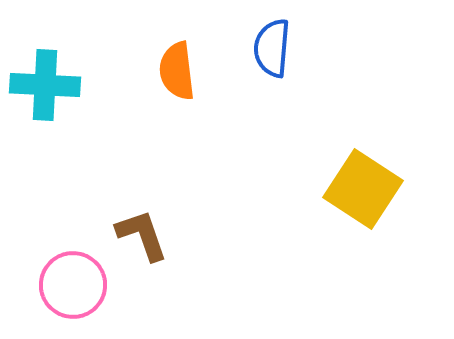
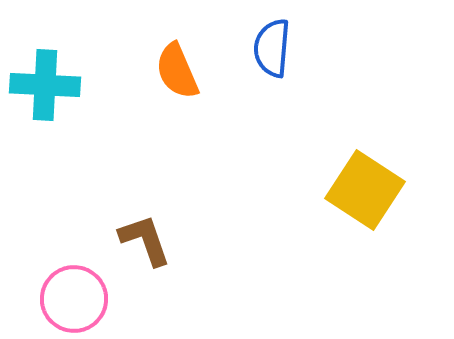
orange semicircle: rotated 16 degrees counterclockwise
yellow square: moved 2 px right, 1 px down
brown L-shape: moved 3 px right, 5 px down
pink circle: moved 1 px right, 14 px down
